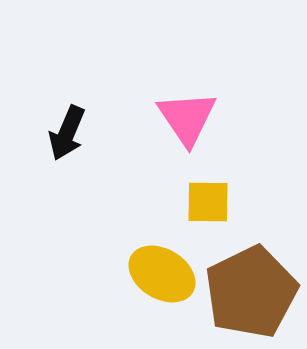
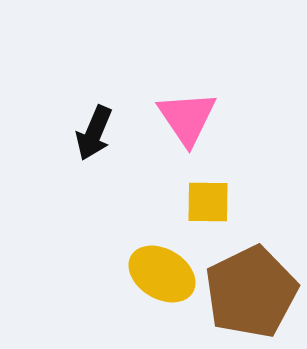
black arrow: moved 27 px right
